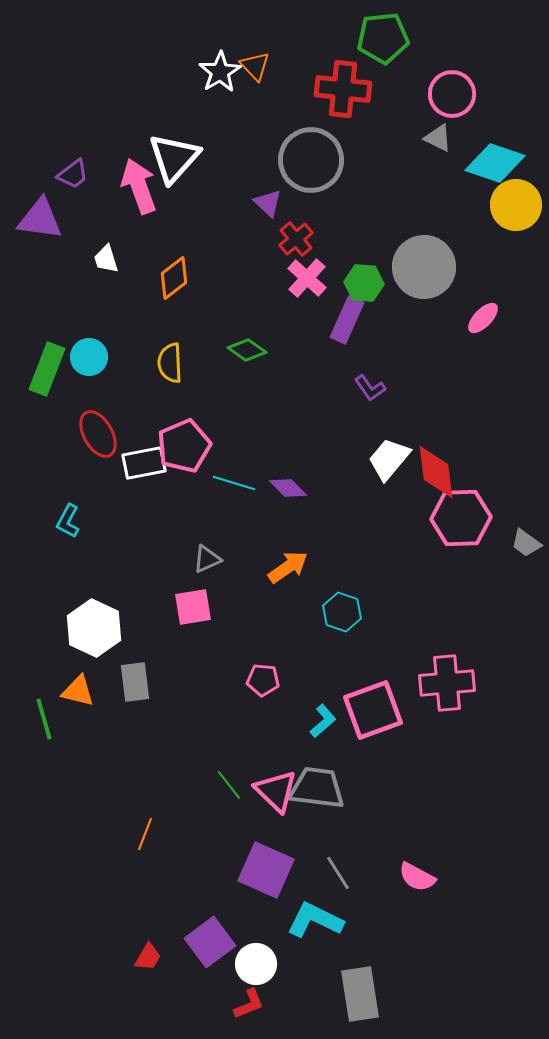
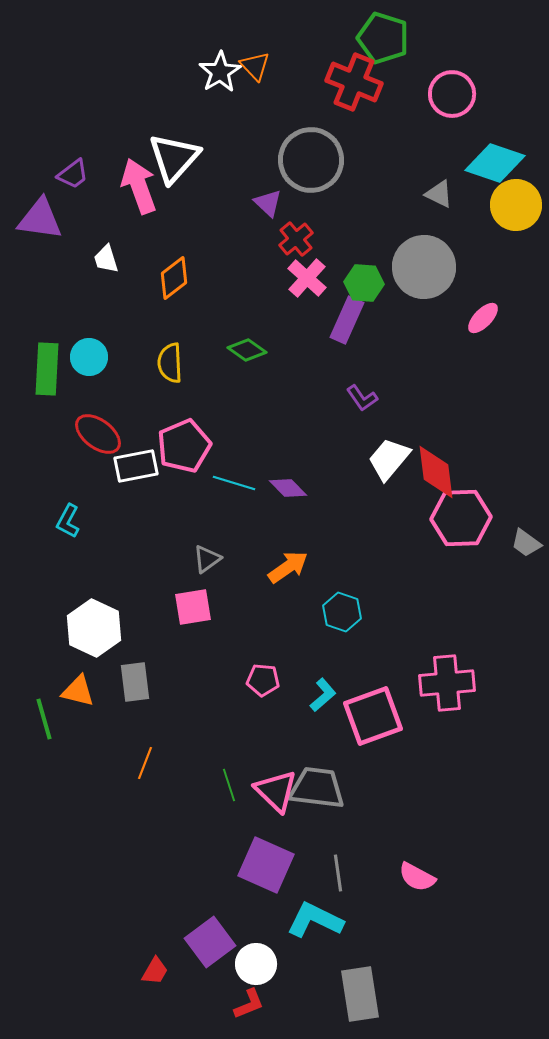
green pentagon at (383, 38): rotated 24 degrees clockwise
red cross at (343, 89): moved 11 px right, 7 px up; rotated 16 degrees clockwise
gray triangle at (438, 138): moved 1 px right, 56 px down
green rectangle at (47, 369): rotated 18 degrees counterclockwise
purple L-shape at (370, 388): moved 8 px left, 10 px down
red ellipse at (98, 434): rotated 24 degrees counterclockwise
white rectangle at (144, 463): moved 8 px left, 3 px down
gray triangle at (207, 559): rotated 12 degrees counterclockwise
pink square at (373, 710): moved 6 px down
cyan L-shape at (323, 721): moved 26 px up
green line at (229, 785): rotated 20 degrees clockwise
orange line at (145, 834): moved 71 px up
purple square at (266, 870): moved 5 px up
gray line at (338, 873): rotated 24 degrees clockwise
red trapezoid at (148, 957): moved 7 px right, 14 px down
